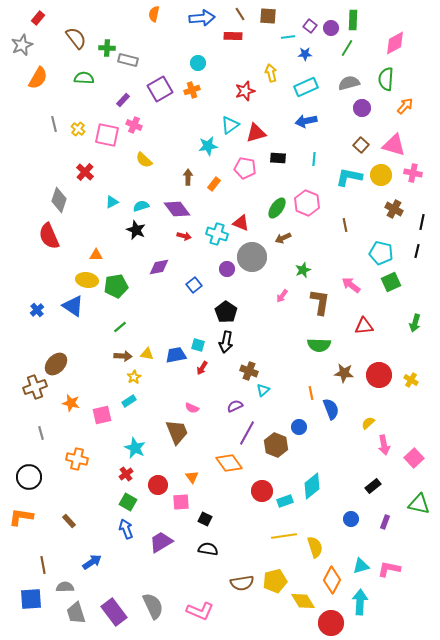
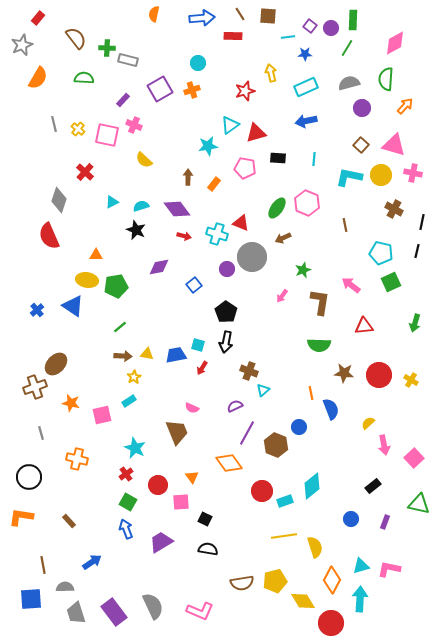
cyan arrow at (360, 602): moved 3 px up
